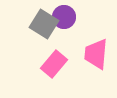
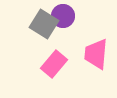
purple circle: moved 1 px left, 1 px up
